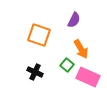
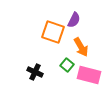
orange square: moved 14 px right, 3 px up
orange arrow: moved 2 px up
pink rectangle: moved 1 px right, 2 px up; rotated 10 degrees counterclockwise
